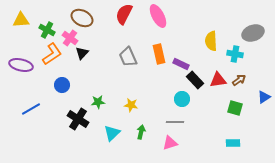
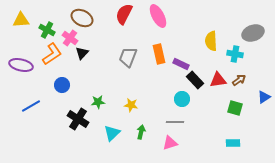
gray trapezoid: rotated 45 degrees clockwise
blue line: moved 3 px up
